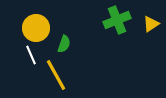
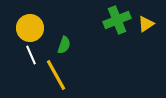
yellow triangle: moved 5 px left
yellow circle: moved 6 px left
green semicircle: moved 1 px down
